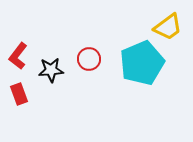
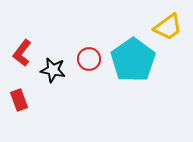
red L-shape: moved 4 px right, 3 px up
cyan pentagon: moved 9 px left, 3 px up; rotated 12 degrees counterclockwise
black star: moved 2 px right; rotated 15 degrees clockwise
red rectangle: moved 6 px down
